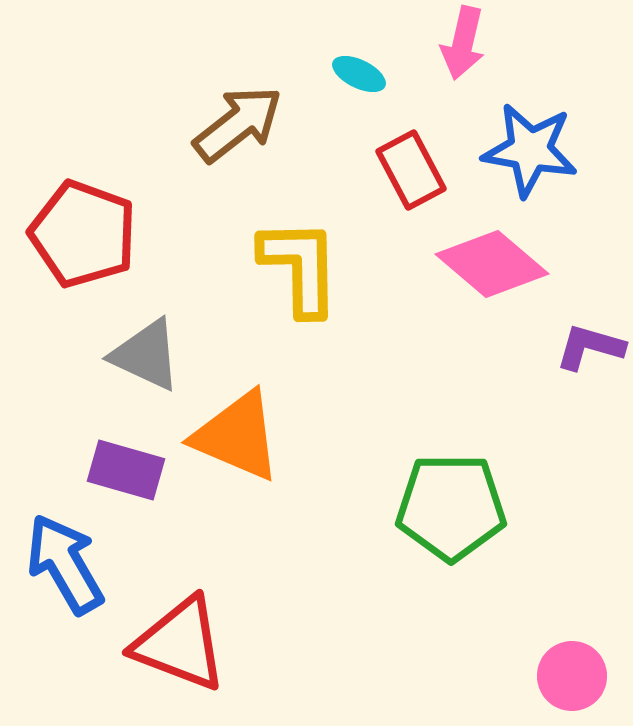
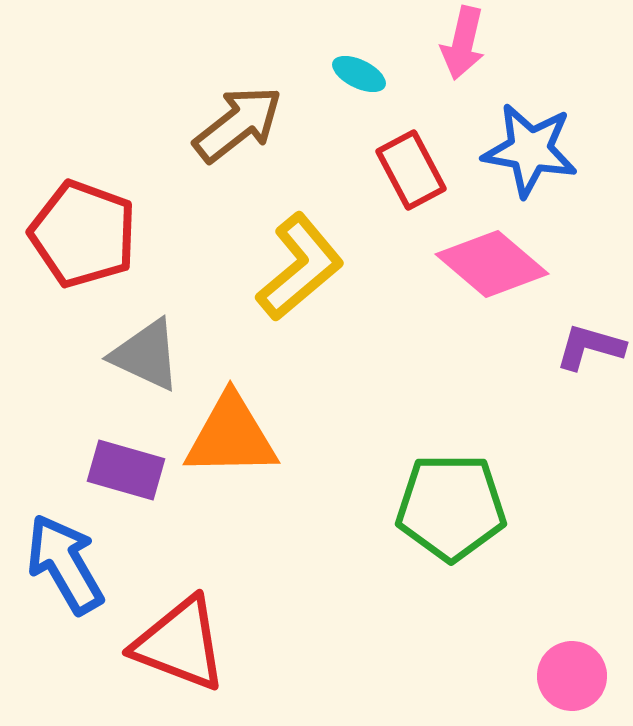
yellow L-shape: rotated 51 degrees clockwise
orange triangle: moved 6 px left; rotated 24 degrees counterclockwise
